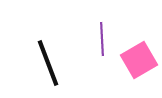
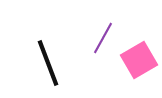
purple line: moved 1 px right, 1 px up; rotated 32 degrees clockwise
